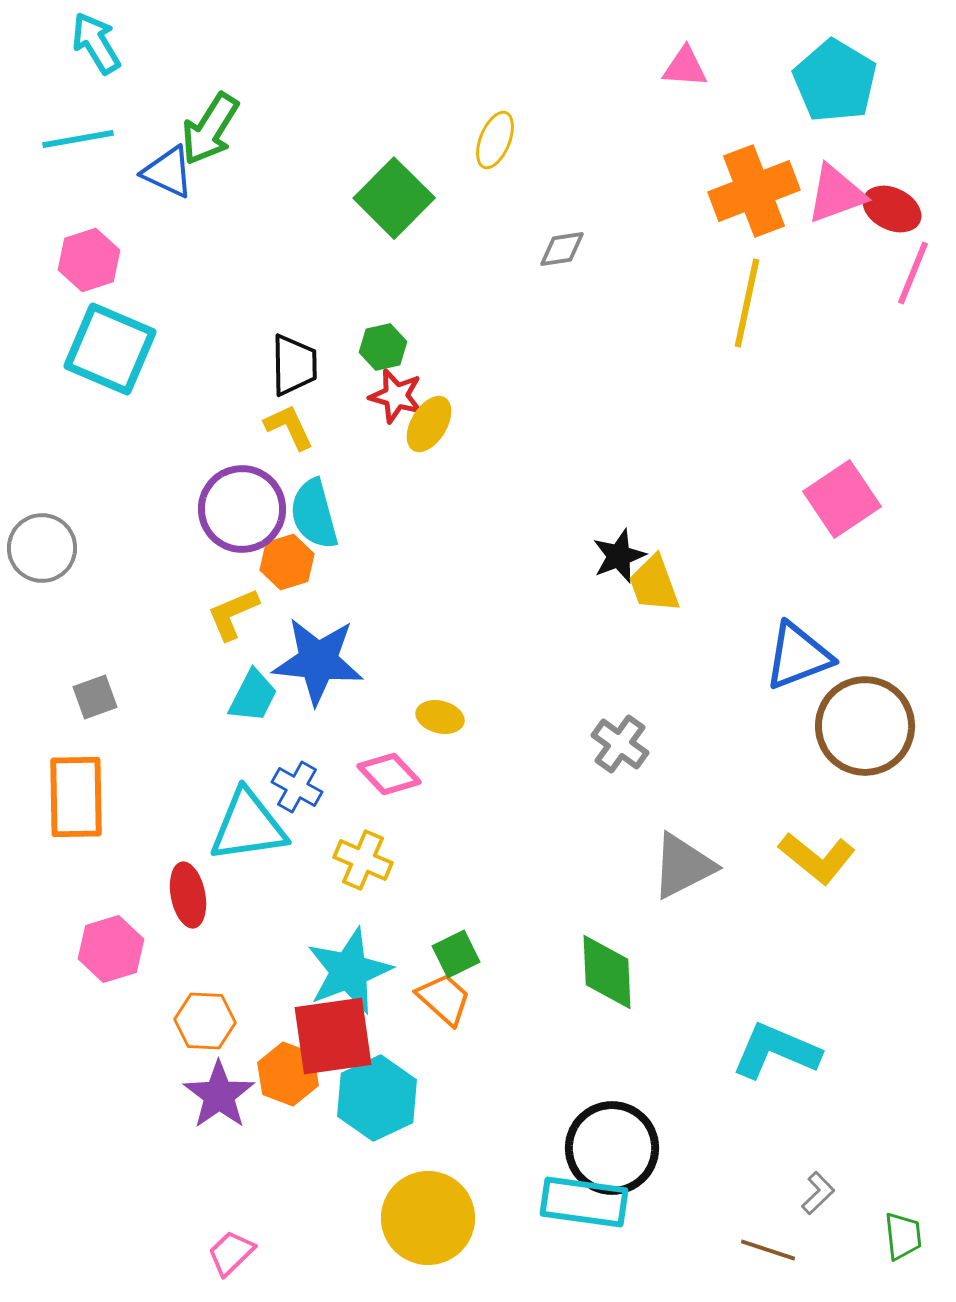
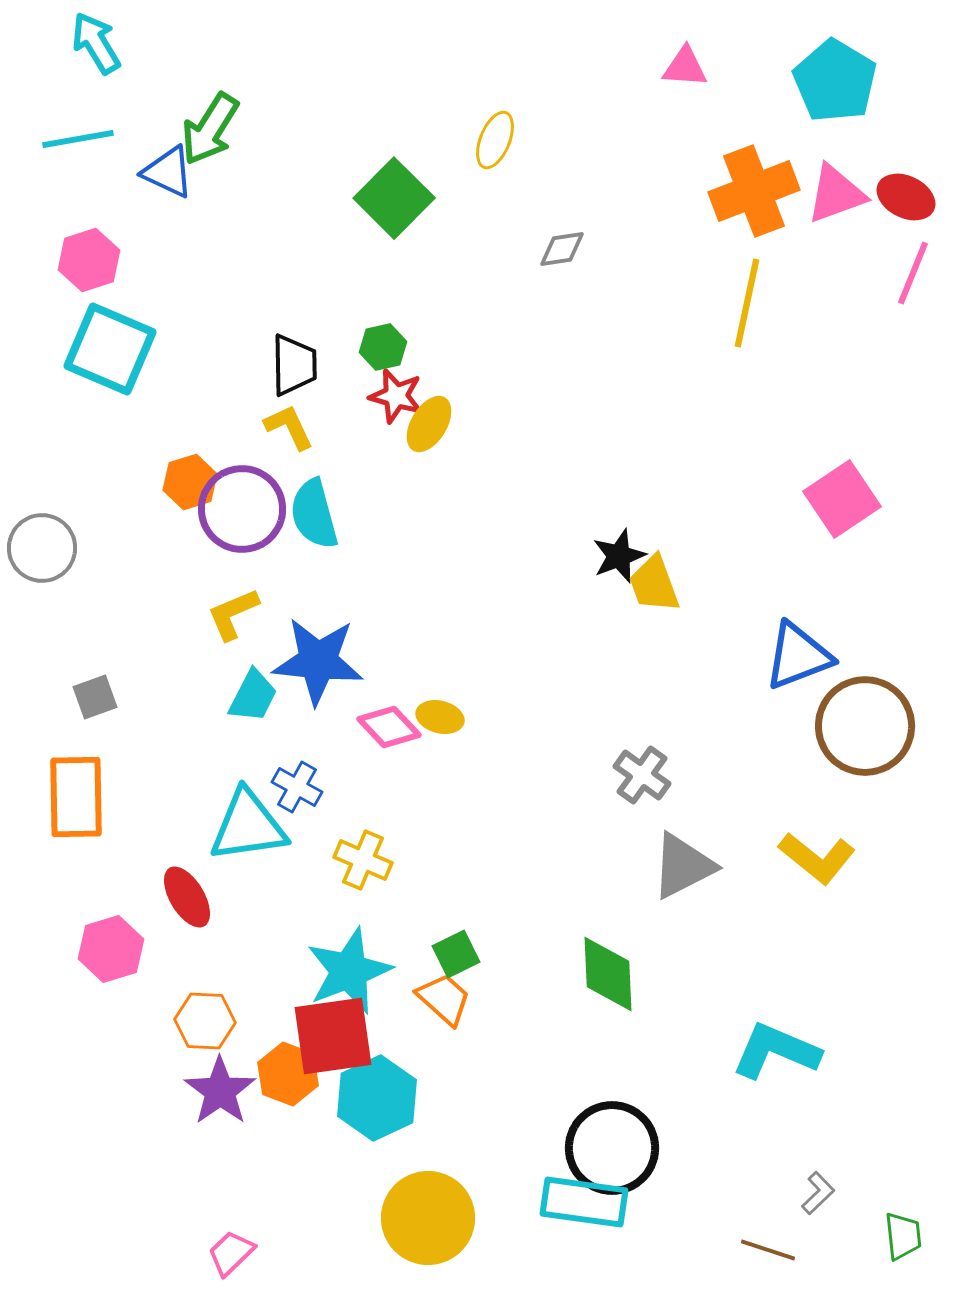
red ellipse at (892, 209): moved 14 px right, 12 px up
orange hexagon at (287, 562): moved 97 px left, 80 px up
gray cross at (620, 744): moved 22 px right, 31 px down
pink diamond at (389, 774): moved 47 px up
red ellipse at (188, 895): moved 1 px left, 2 px down; rotated 20 degrees counterclockwise
green diamond at (607, 972): moved 1 px right, 2 px down
purple star at (219, 1095): moved 1 px right, 4 px up
